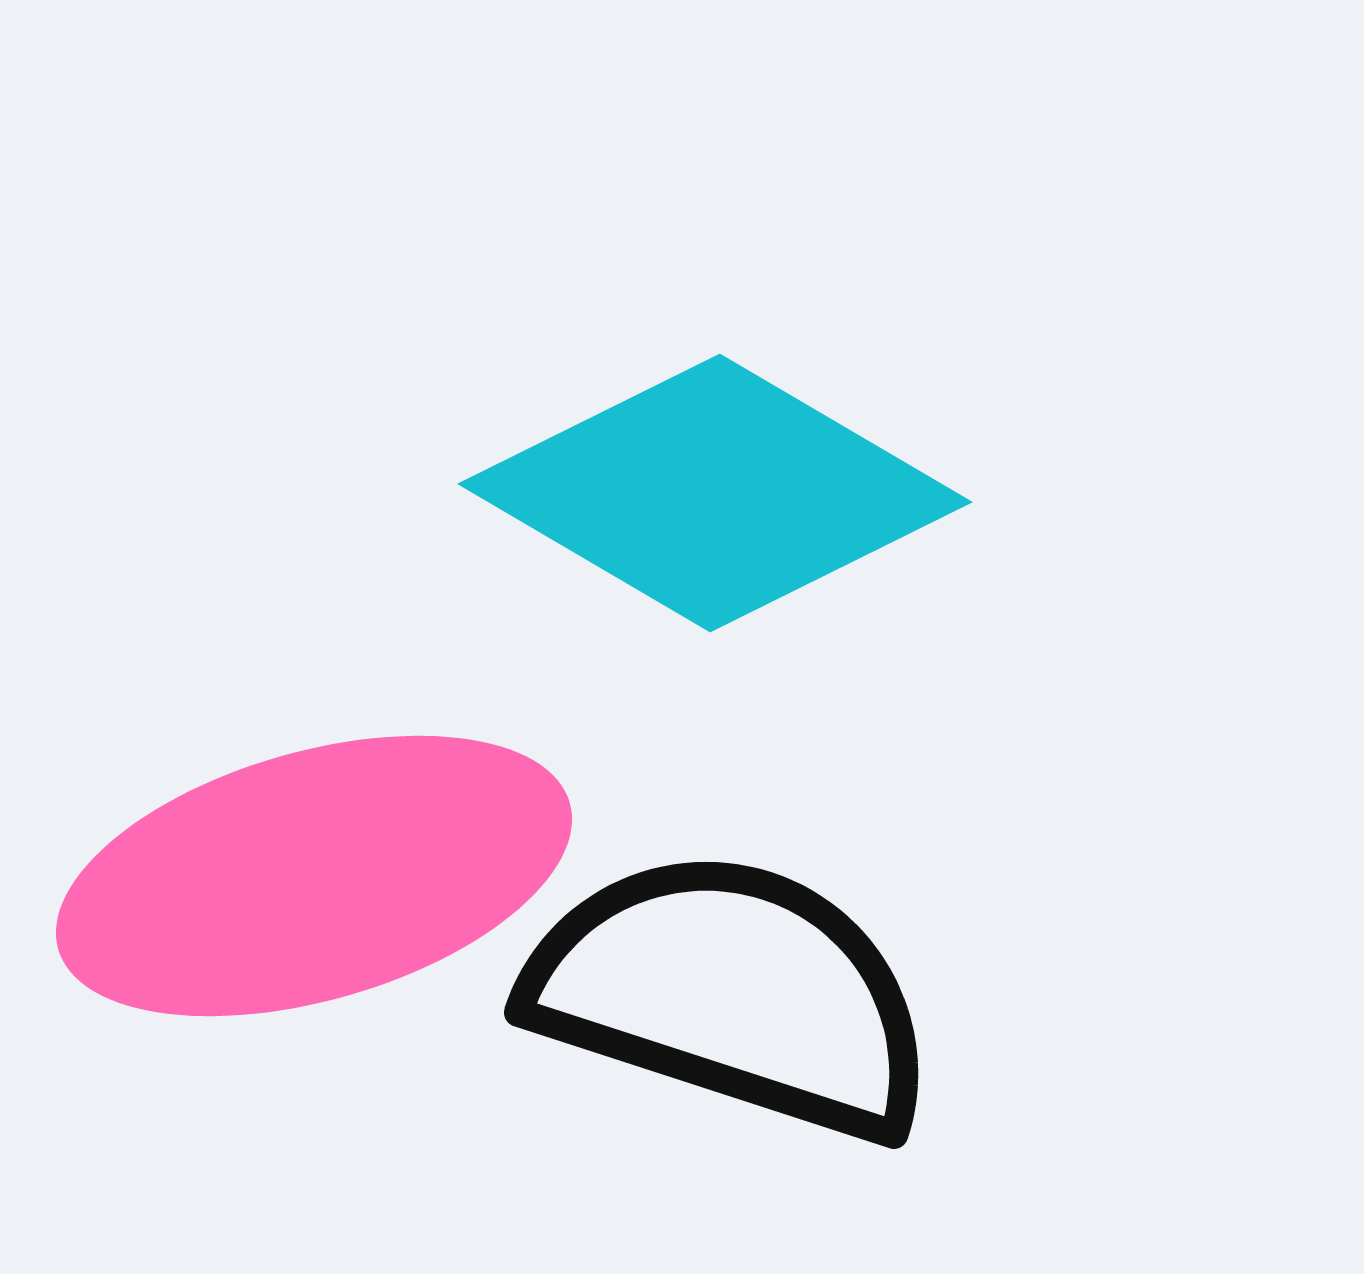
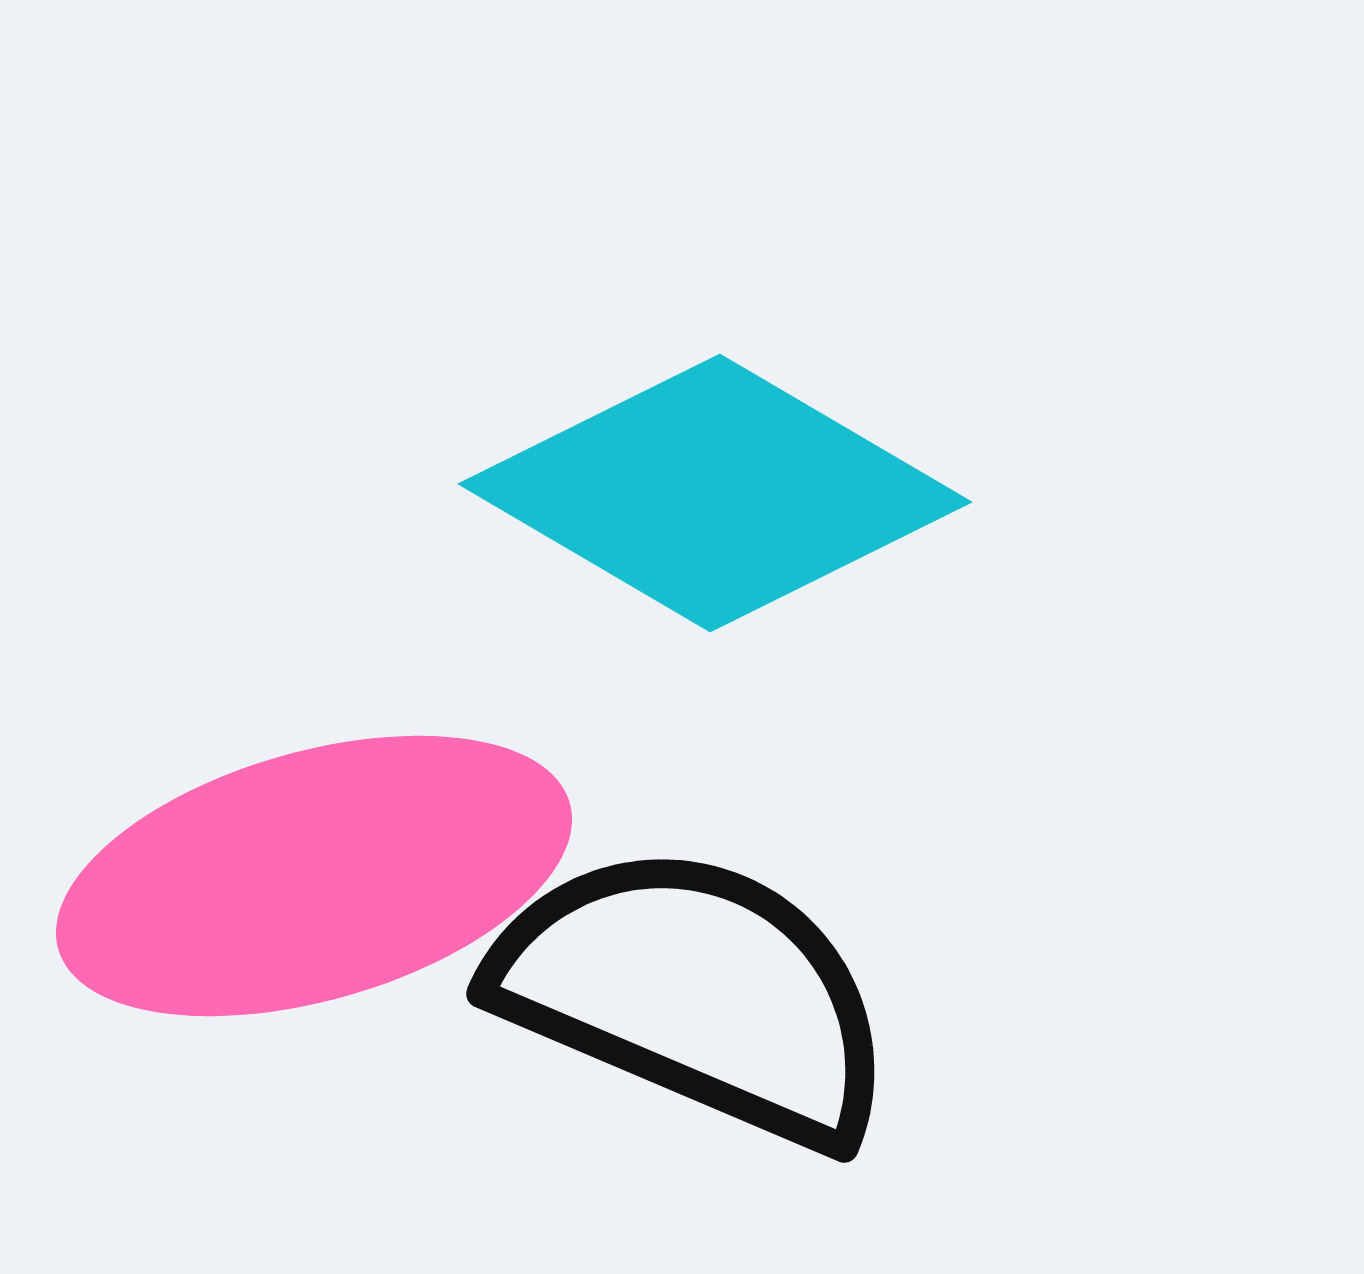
black semicircle: moved 37 px left; rotated 5 degrees clockwise
